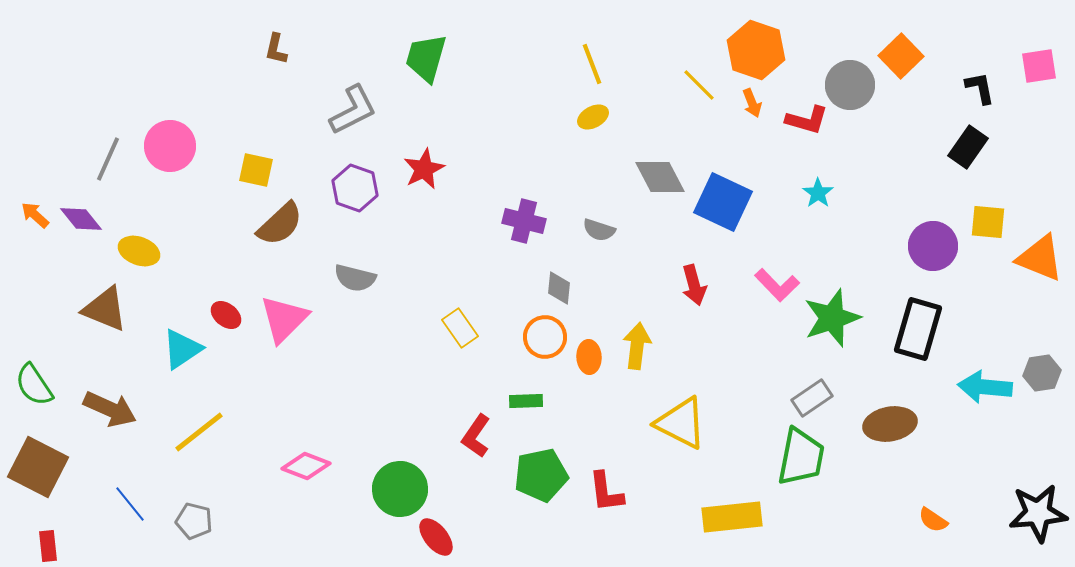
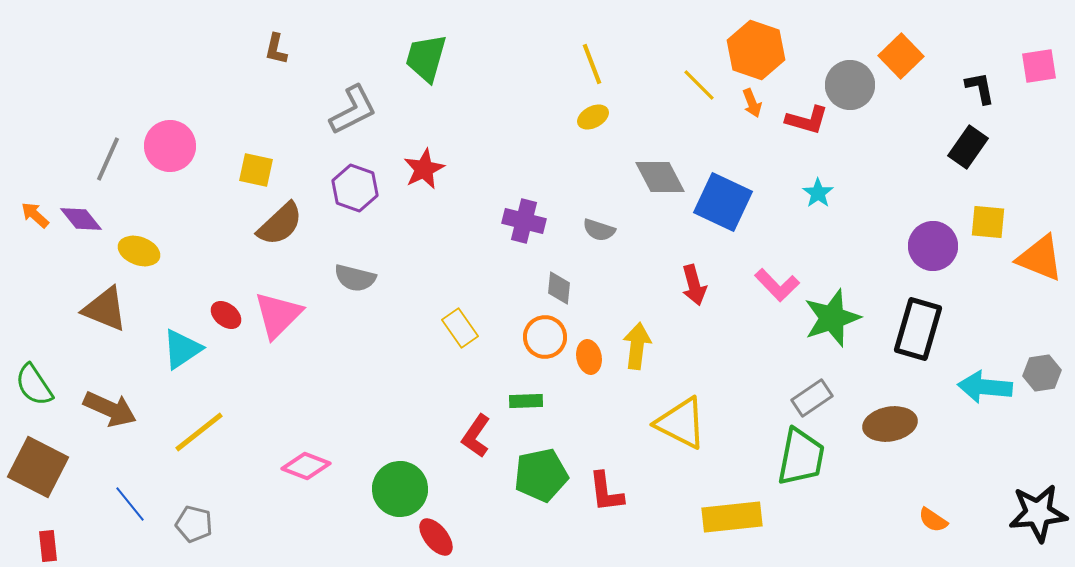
pink triangle at (284, 319): moved 6 px left, 4 px up
orange ellipse at (589, 357): rotated 8 degrees counterclockwise
gray pentagon at (194, 521): moved 3 px down
